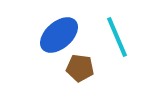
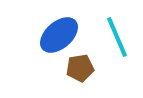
brown pentagon: rotated 16 degrees counterclockwise
